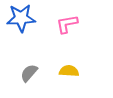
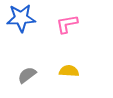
gray semicircle: moved 2 px left, 2 px down; rotated 12 degrees clockwise
